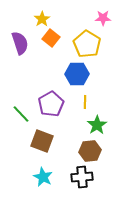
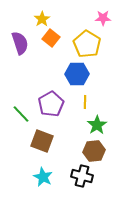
brown hexagon: moved 4 px right
black cross: moved 1 px up; rotated 20 degrees clockwise
